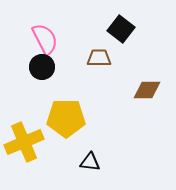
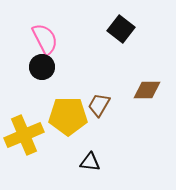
brown trapezoid: moved 47 px down; rotated 60 degrees counterclockwise
yellow pentagon: moved 2 px right, 2 px up
yellow cross: moved 7 px up
